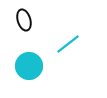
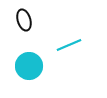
cyan line: moved 1 px right, 1 px down; rotated 15 degrees clockwise
